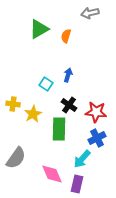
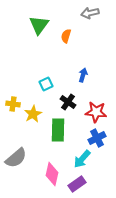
green triangle: moved 4 px up; rotated 25 degrees counterclockwise
blue arrow: moved 15 px right
cyan square: rotated 32 degrees clockwise
black cross: moved 1 px left, 3 px up
green rectangle: moved 1 px left, 1 px down
gray semicircle: rotated 15 degrees clockwise
pink diamond: rotated 35 degrees clockwise
purple rectangle: rotated 42 degrees clockwise
